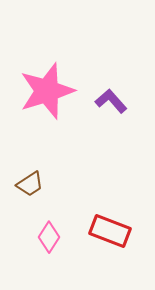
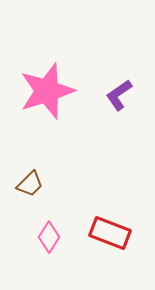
purple L-shape: moved 8 px right, 6 px up; rotated 84 degrees counterclockwise
brown trapezoid: rotated 12 degrees counterclockwise
red rectangle: moved 2 px down
